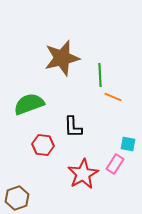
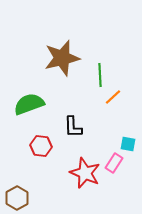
orange line: rotated 66 degrees counterclockwise
red hexagon: moved 2 px left, 1 px down
pink rectangle: moved 1 px left, 1 px up
red star: moved 2 px right, 1 px up; rotated 20 degrees counterclockwise
brown hexagon: rotated 10 degrees counterclockwise
